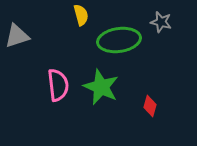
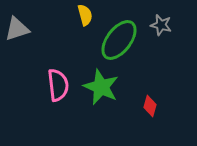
yellow semicircle: moved 4 px right
gray star: moved 3 px down
gray triangle: moved 7 px up
green ellipse: rotated 45 degrees counterclockwise
